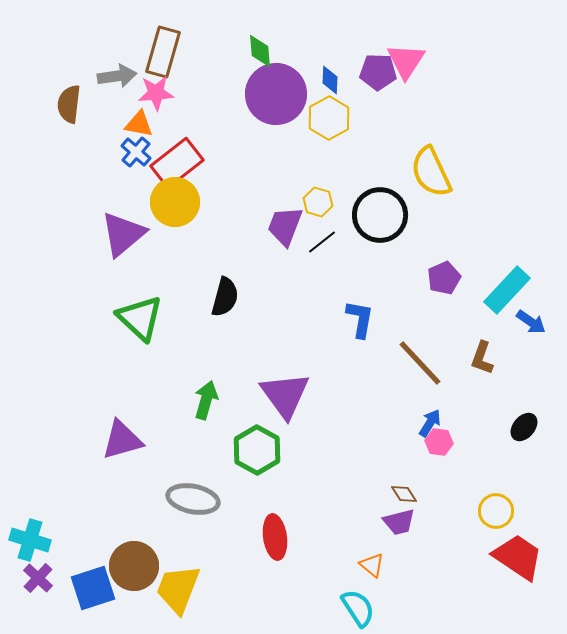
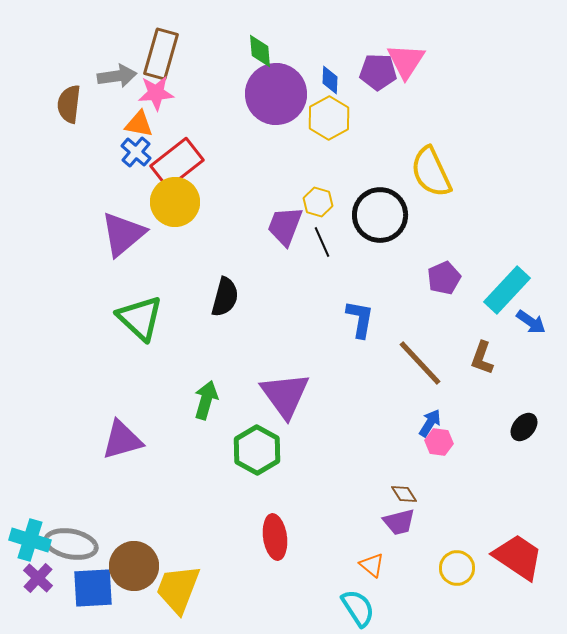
brown rectangle at (163, 52): moved 2 px left, 2 px down
black line at (322, 242): rotated 76 degrees counterclockwise
gray ellipse at (193, 499): moved 122 px left, 45 px down
yellow circle at (496, 511): moved 39 px left, 57 px down
blue square at (93, 588): rotated 15 degrees clockwise
